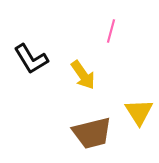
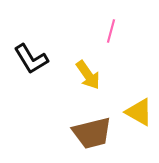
yellow arrow: moved 5 px right
yellow triangle: rotated 28 degrees counterclockwise
